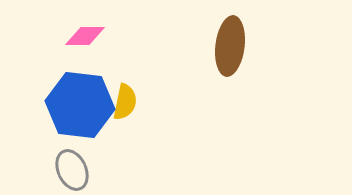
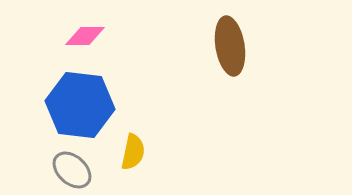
brown ellipse: rotated 16 degrees counterclockwise
yellow semicircle: moved 8 px right, 50 px down
gray ellipse: rotated 24 degrees counterclockwise
